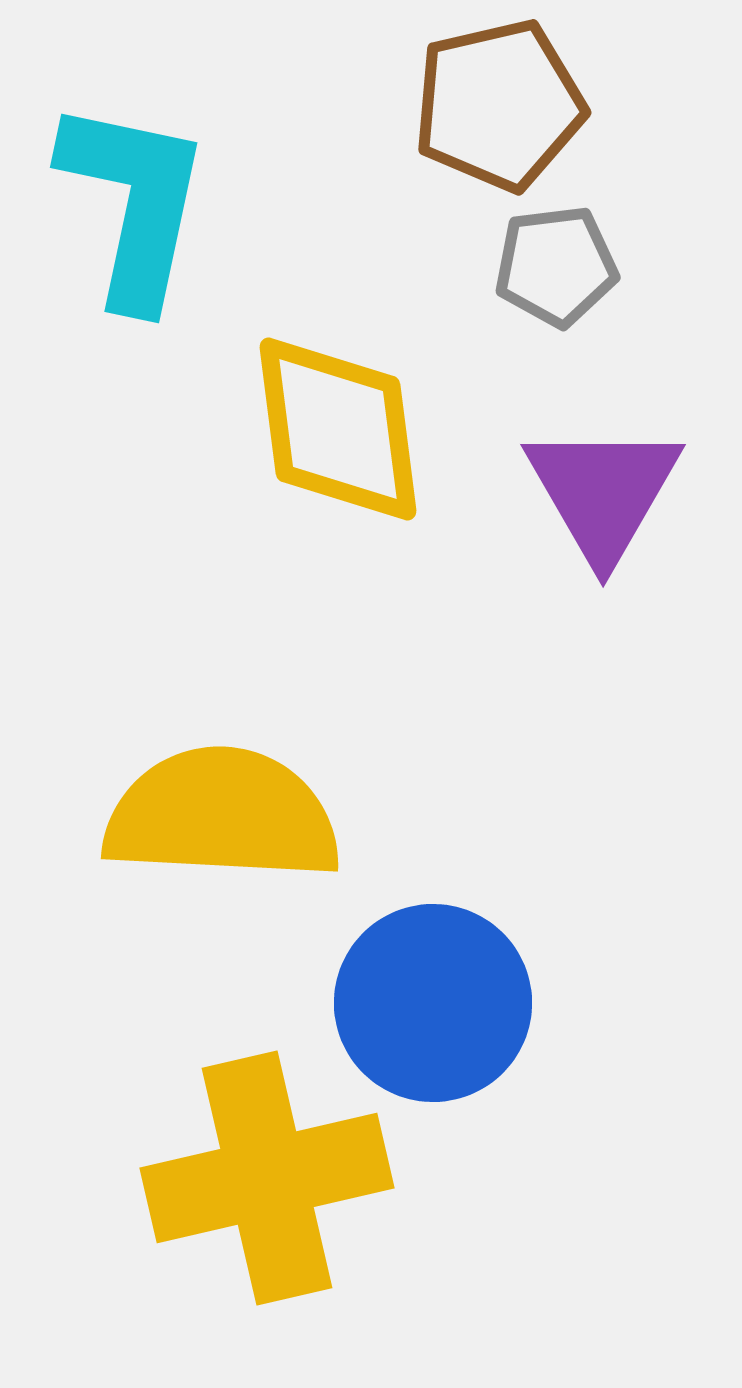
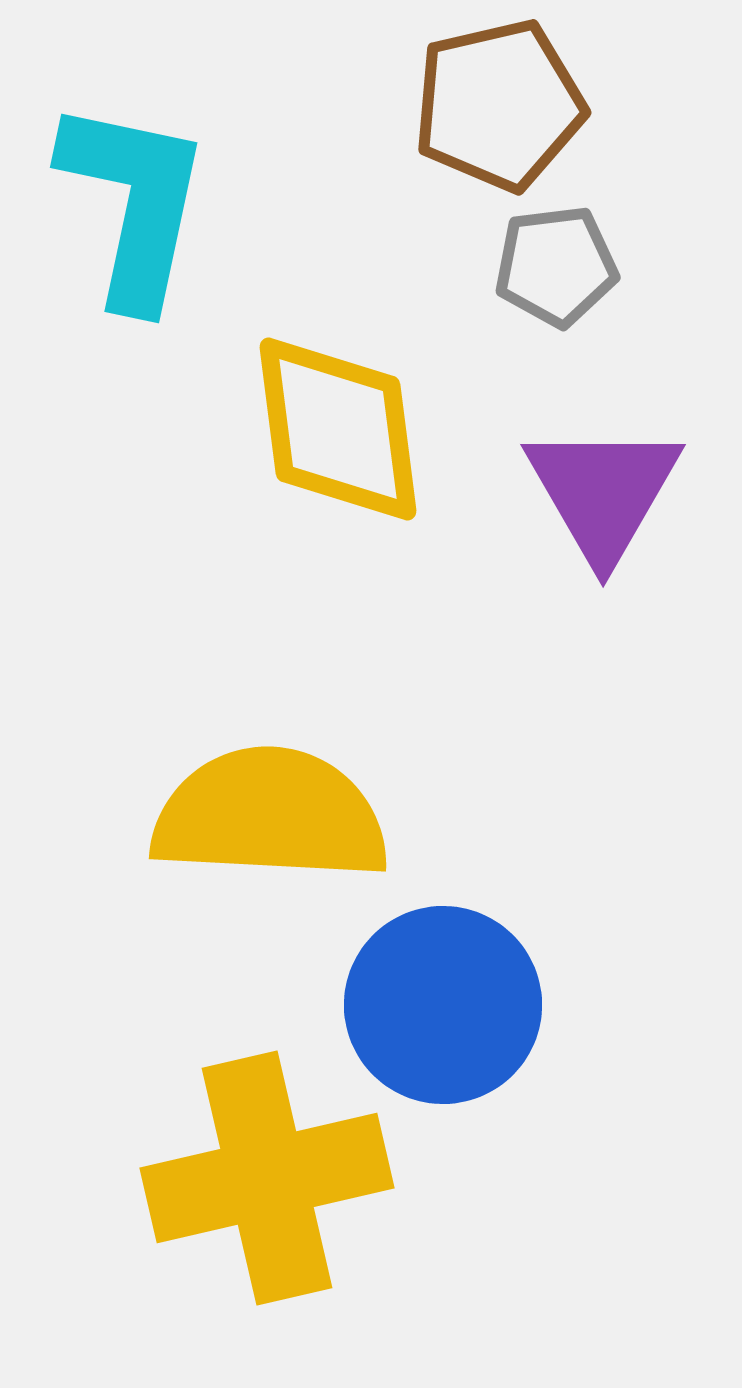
yellow semicircle: moved 48 px right
blue circle: moved 10 px right, 2 px down
